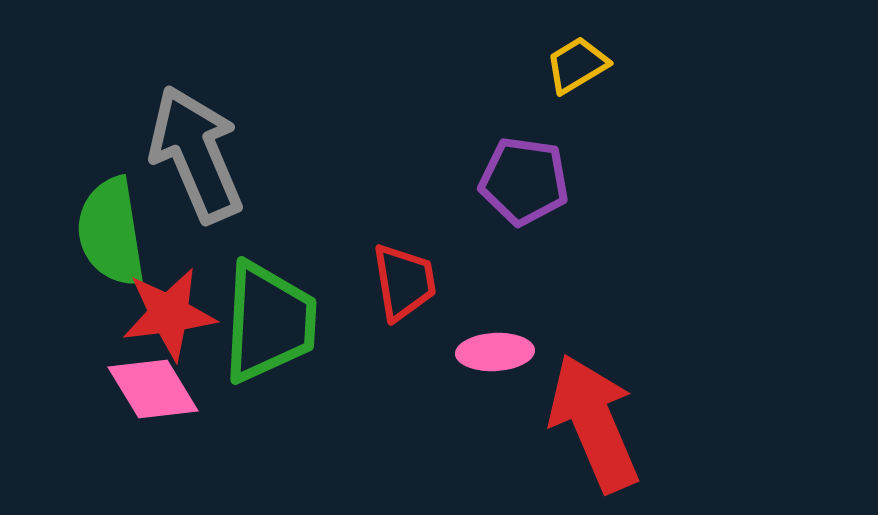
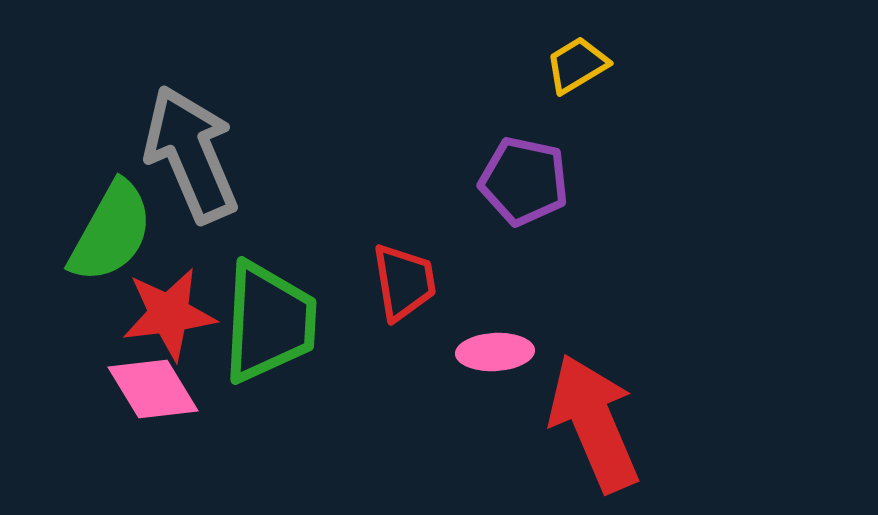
gray arrow: moved 5 px left
purple pentagon: rotated 4 degrees clockwise
green semicircle: rotated 142 degrees counterclockwise
